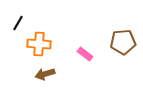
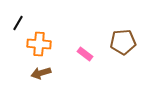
brown arrow: moved 4 px left, 1 px up
